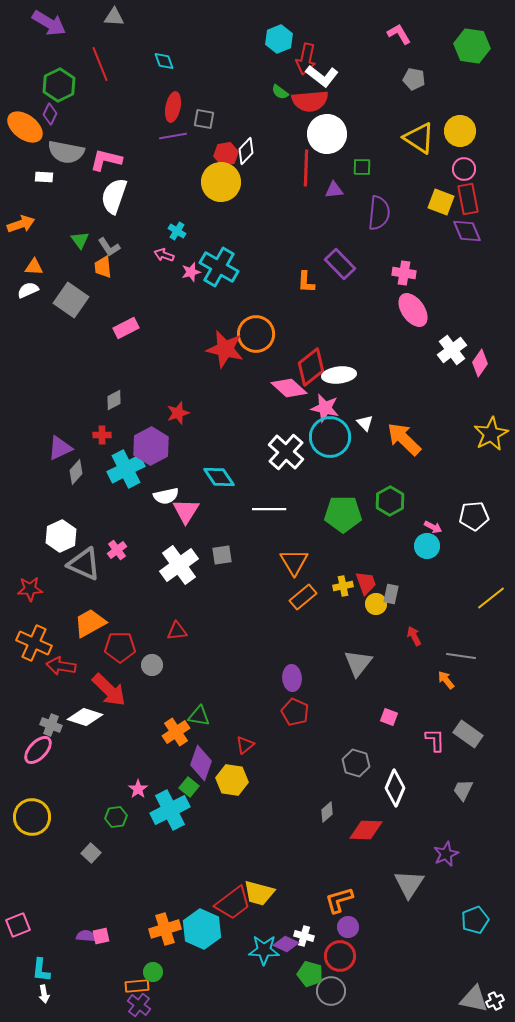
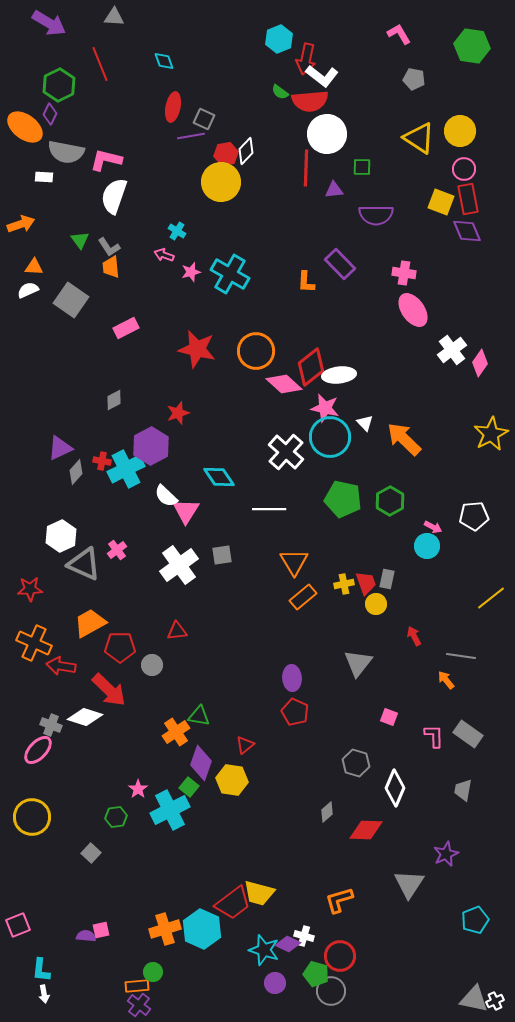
gray square at (204, 119): rotated 15 degrees clockwise
purple line at (173, 136): moved 18 px right
purple semicircle at (379, 213): moved 3 px left, 2 px down; rotated 84 degrees clockwise
orange trapezoid at (103, 267): moved 8 px right
cyan cross at (219, 267): moved 11 px right, 7 px down
orange circle at (256, 334): moved 17 px down
red star at (225, 349): moved 28 px left
pink diamond at (289, 388): moved 5 px left, 4 px up
red cross at (102, 435): moved 26 px down; rotated 12 degrees clockwise
white semicircle at (166, 496): rotated 55 degrees clockwise
green pentagon at (343, 514): moved 15 px up; rotated 12 degrees clockwise
yellow cross at (343, 586): moved 1 px right, 2 px up
gray rectangle at (391, 594): moved 4 px left, 15 px up
pink L-shape at (435, 740): moved 1 px left, 4 px up
gray trapezoid at (463, 790): rotated 15 degrees counterclockwise
purple circle at (348, 927): moved 73 px left, 56 px down
pink square at (101, 936): moved 6 px up
purple diamond at (286, 944): moved 2 px right
cyan star at (264, 950): rotated 16 degrees clockwise
green pentagon at (310, 974): moved 6 px right
